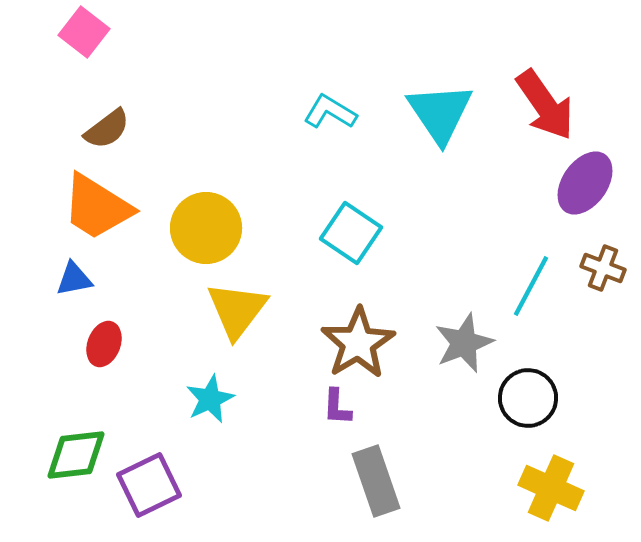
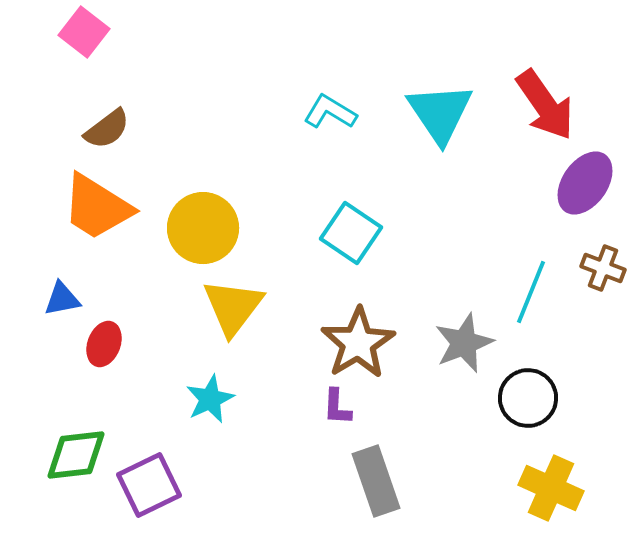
yellow circle: moved 3 px left
blue triangle: moved 12 px left, 20 px down
cyan line: moved 6 px down; rotated 6 degrees counterclockwise
yellow triangle: moved 4 px left, 3 px up
